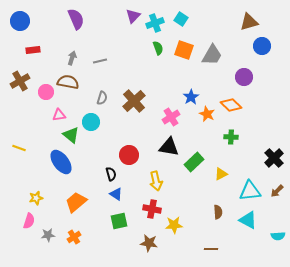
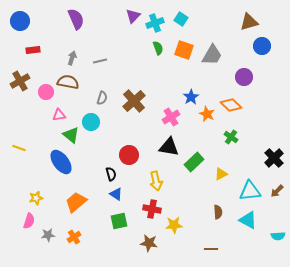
green cross at (231, 137): rotated 32 degrees clockwise
